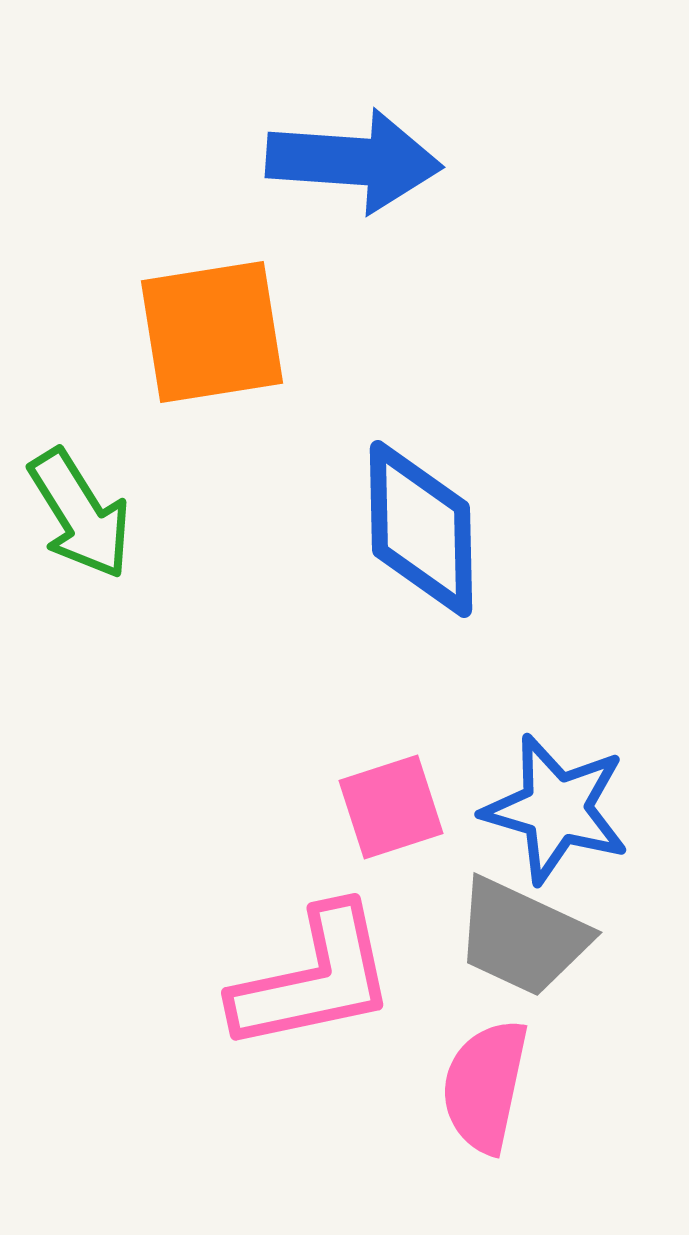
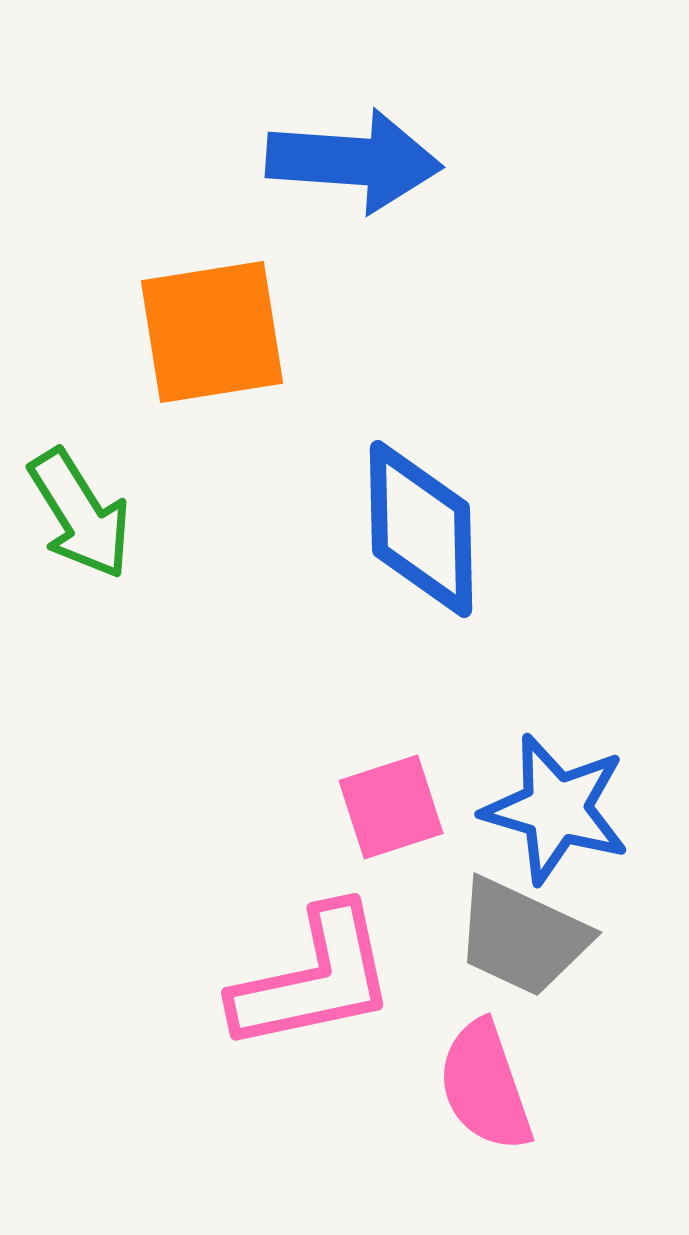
pink semicircle: rotated 31 degrees counterclockwise
